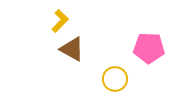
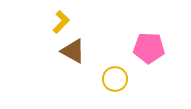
yellow L-shape: moved 1 px right, 1 px down
brown triangle: moved 1 px right, 2 px down
